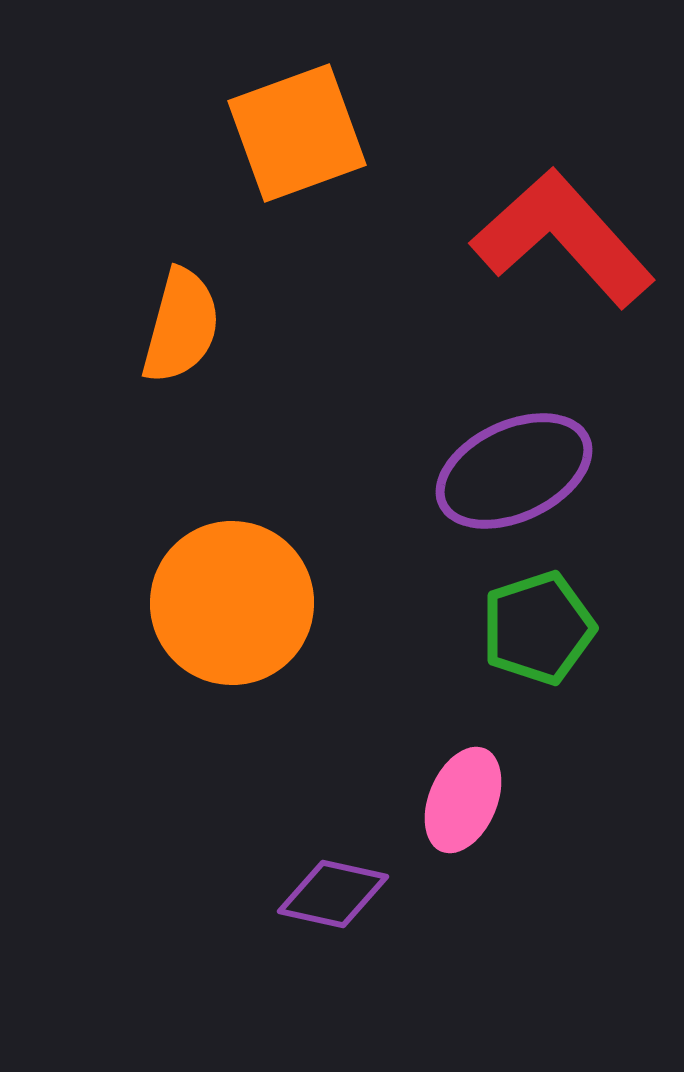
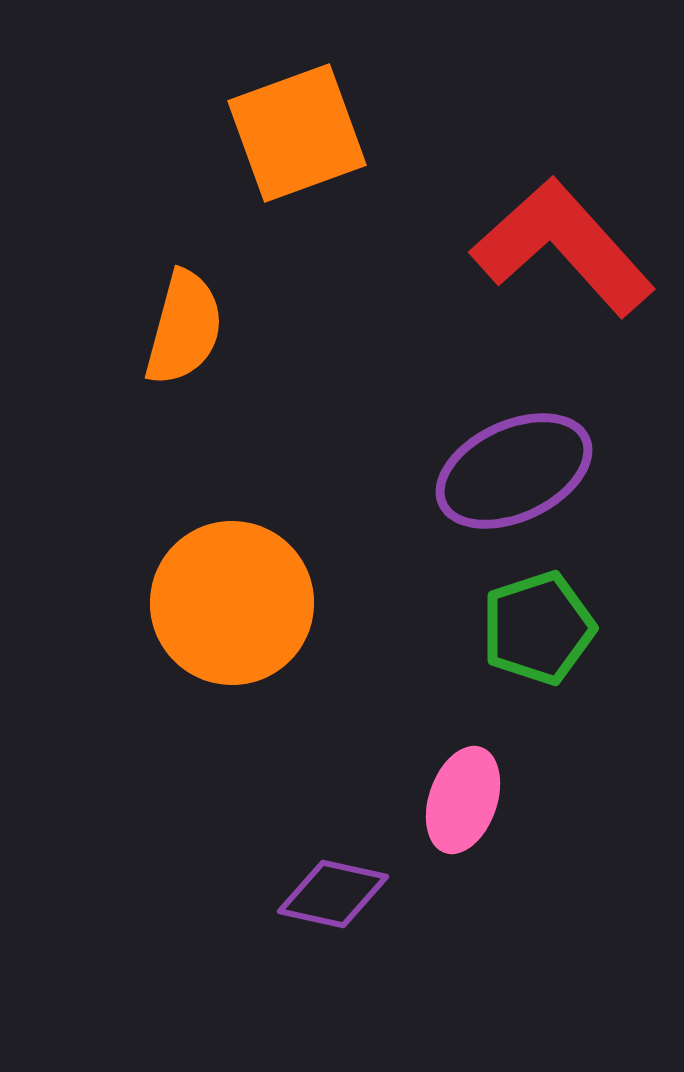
red L-shape: moved 9 px down
orange semicircle: moved 3 px right, 2 px down
pink ellipse: rotated 4 degrees counterclockwise
